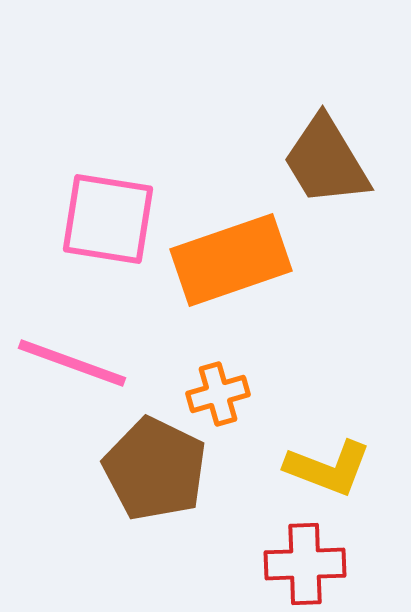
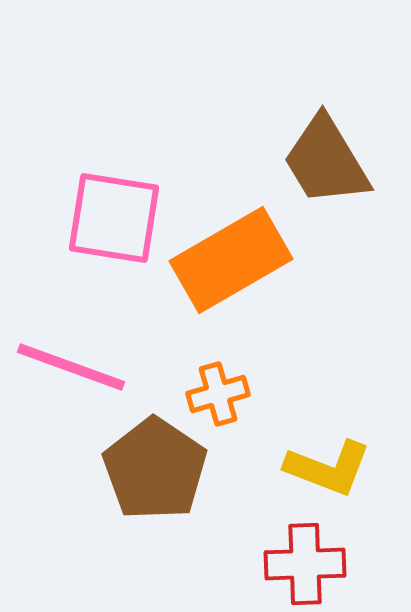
pink square: moved 6 px right, 1 px up
orange rectangle: rotated 11 degrees counterclockwise
pink line: moved 1 px left, 4 px down
brown pentagon: rotated 8 degrees clockwise
